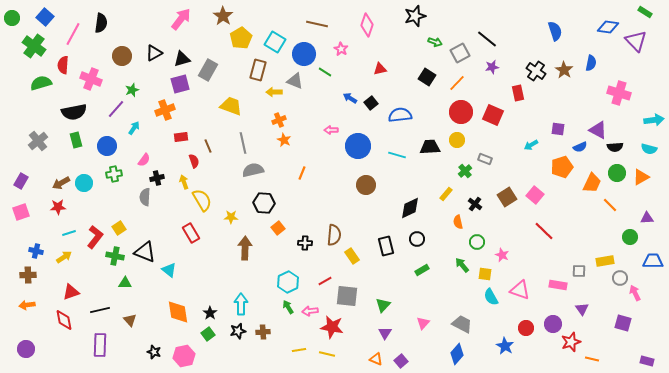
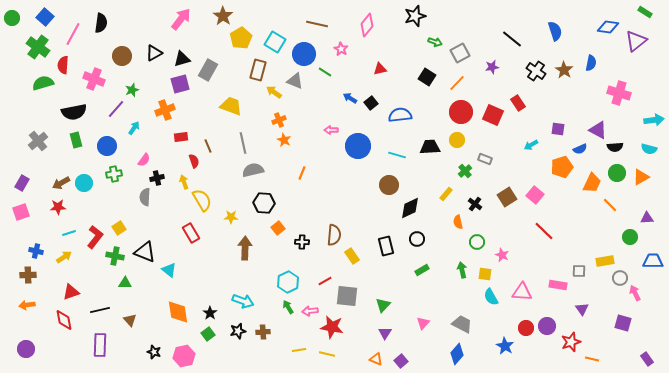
pink diamond at (367, 25): rotated 20 degrees clockwise
black line at (487, 39): moved 25 px right
purple triangle at (636, 41): rotated 35 degrees clockwise
green cross at (34, 46): moved 4 px right, 1 px down
pink cross at (91, 79): moved 3 px right
green semicircle at (41, 83): moved 2 px right
yellow arrow at (274, 92): rotated 35 degrees clockwise
red rectangle at (518, 93): moved 10 px down; rotated 21 degrees counterclockwise
blue semicircle at (580, 147): moved 2 px down
purple rectangle at (21, 181): moved 1 px right, 2 px down
brown circle at (366, 185): moved 23 px right
black cross at (305, 243): moved 3 px left, 1 px up
green arrow at (462, 265): moved 5 px down; rotated 28 degrees clockwise
pink triangle at (520, 290): moved 2 px right, 2 px down; rotated 15 degrees counterclockwise
cyan arrow at (241, 304): moved 2 px right, 3 px up; rotated 110 degrees clockwise
purple circle at (553, 324): moved 6 px left, 2 px down
purple rectangle at (647, 361): moved 2 px up; rotated 40 degrees clockwise
